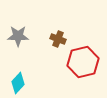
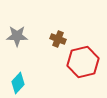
gray star: moved 1 px left
